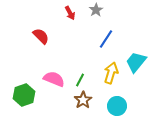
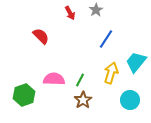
pink semicircle: rotated 20 degrees counterclockwise
cyan circle: moved 13 px right, 6 px up
